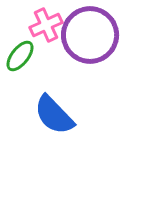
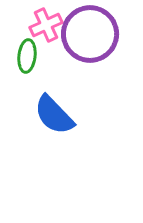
purple circle: moved 1 px up
green ellipse: moved 7 px right; rotated 32 degrees counterclockwise
